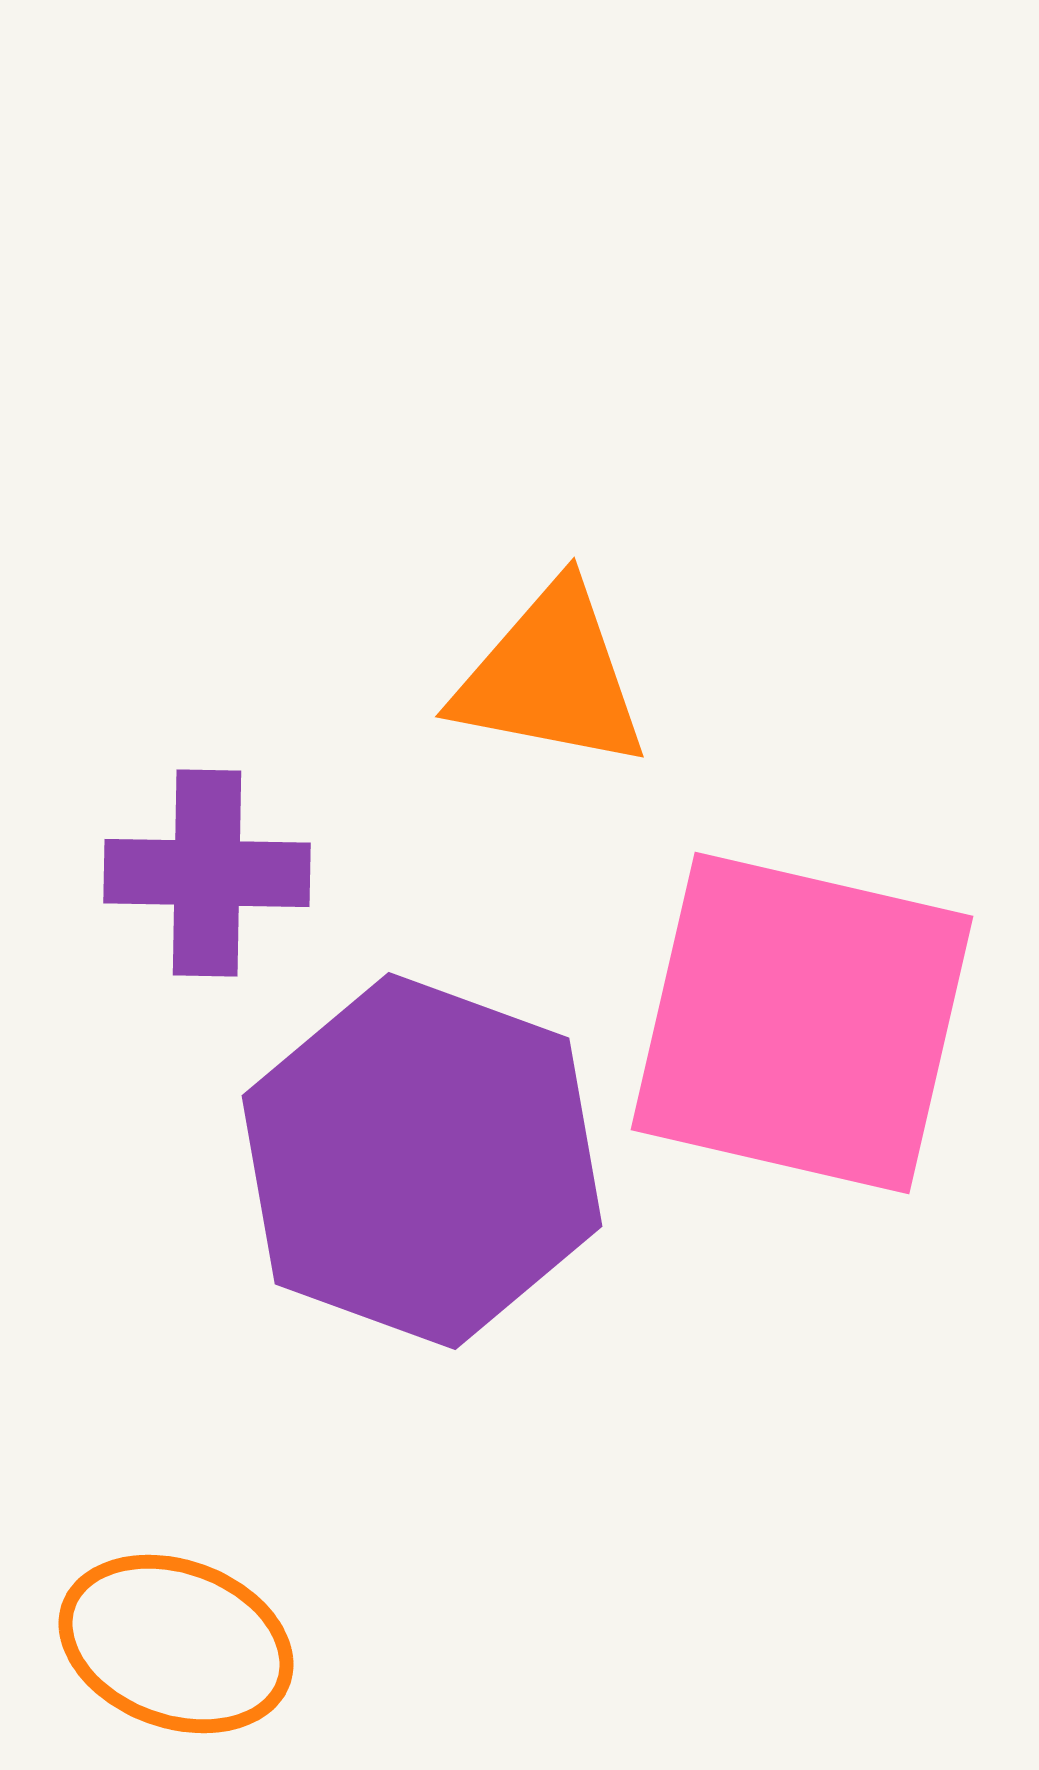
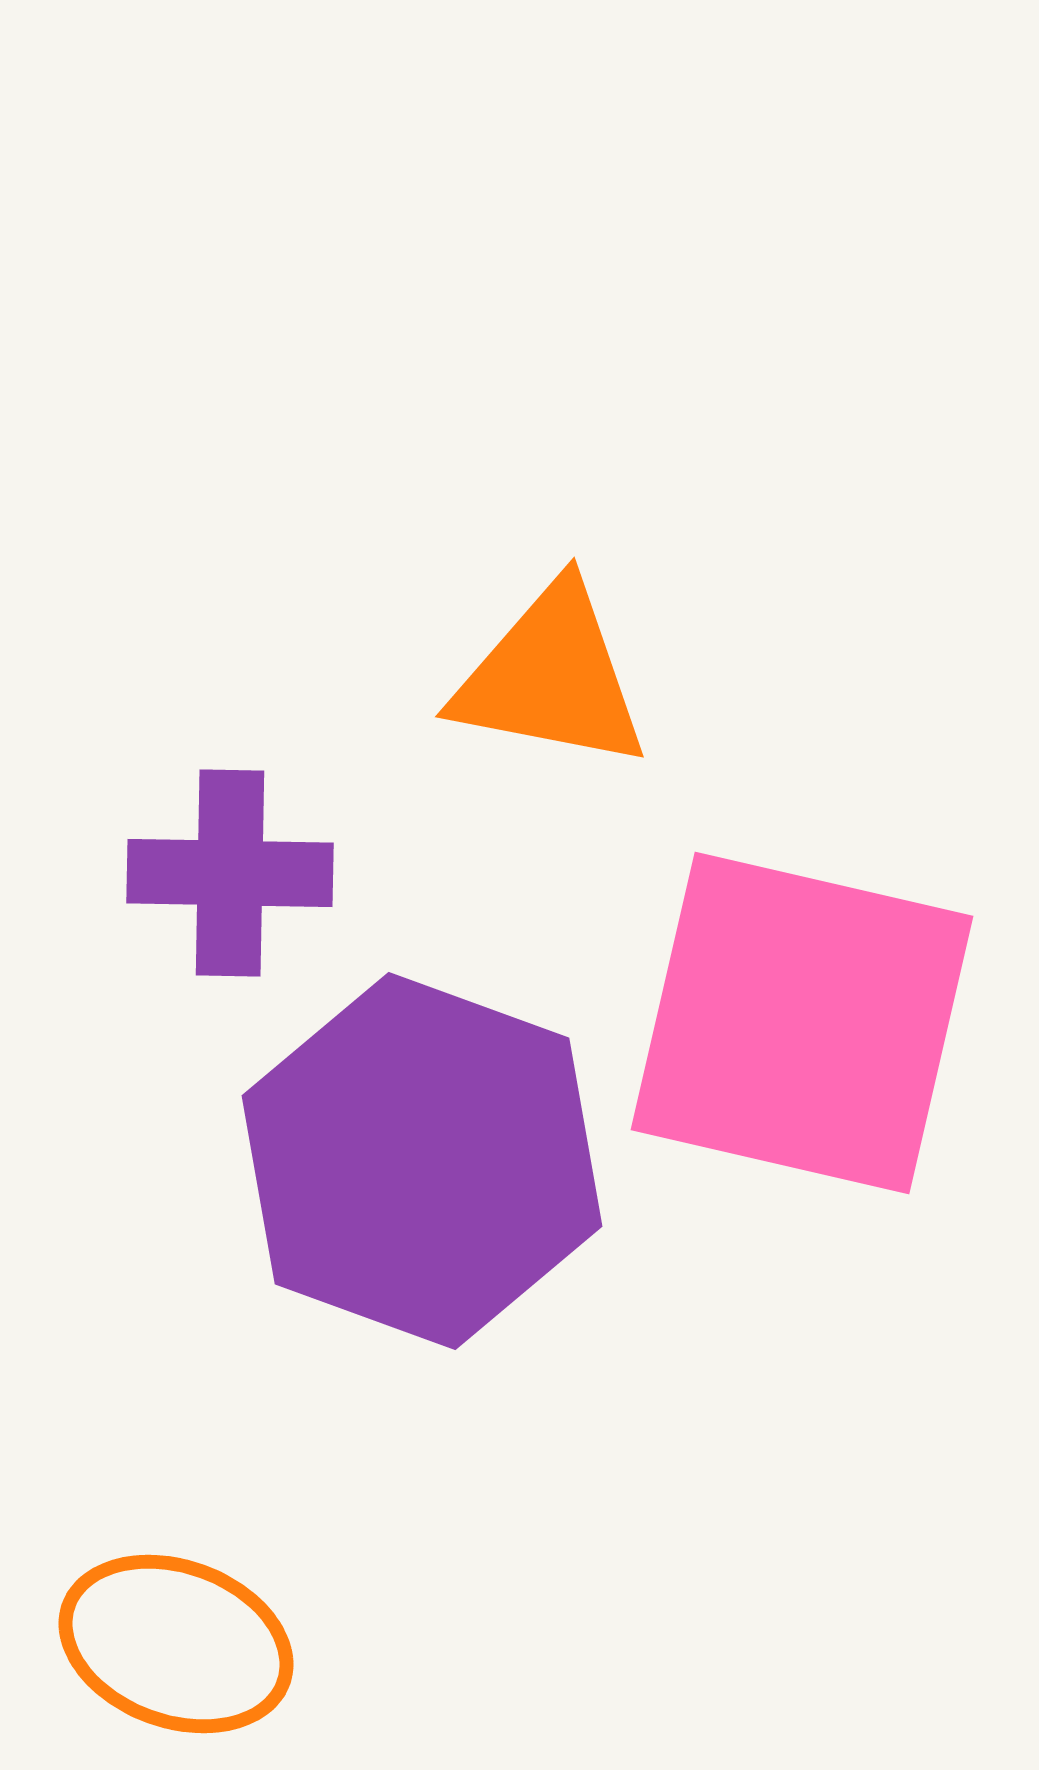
purple cross: moved 23 px right
